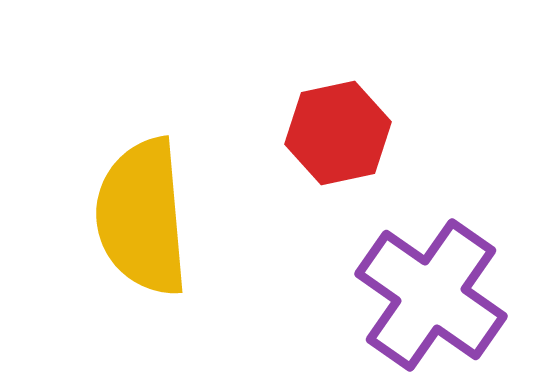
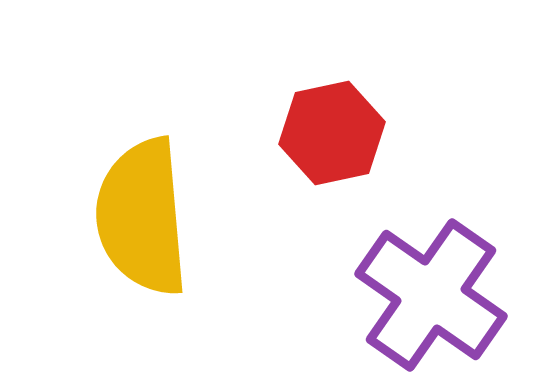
red hexagon: moved 6 px left
